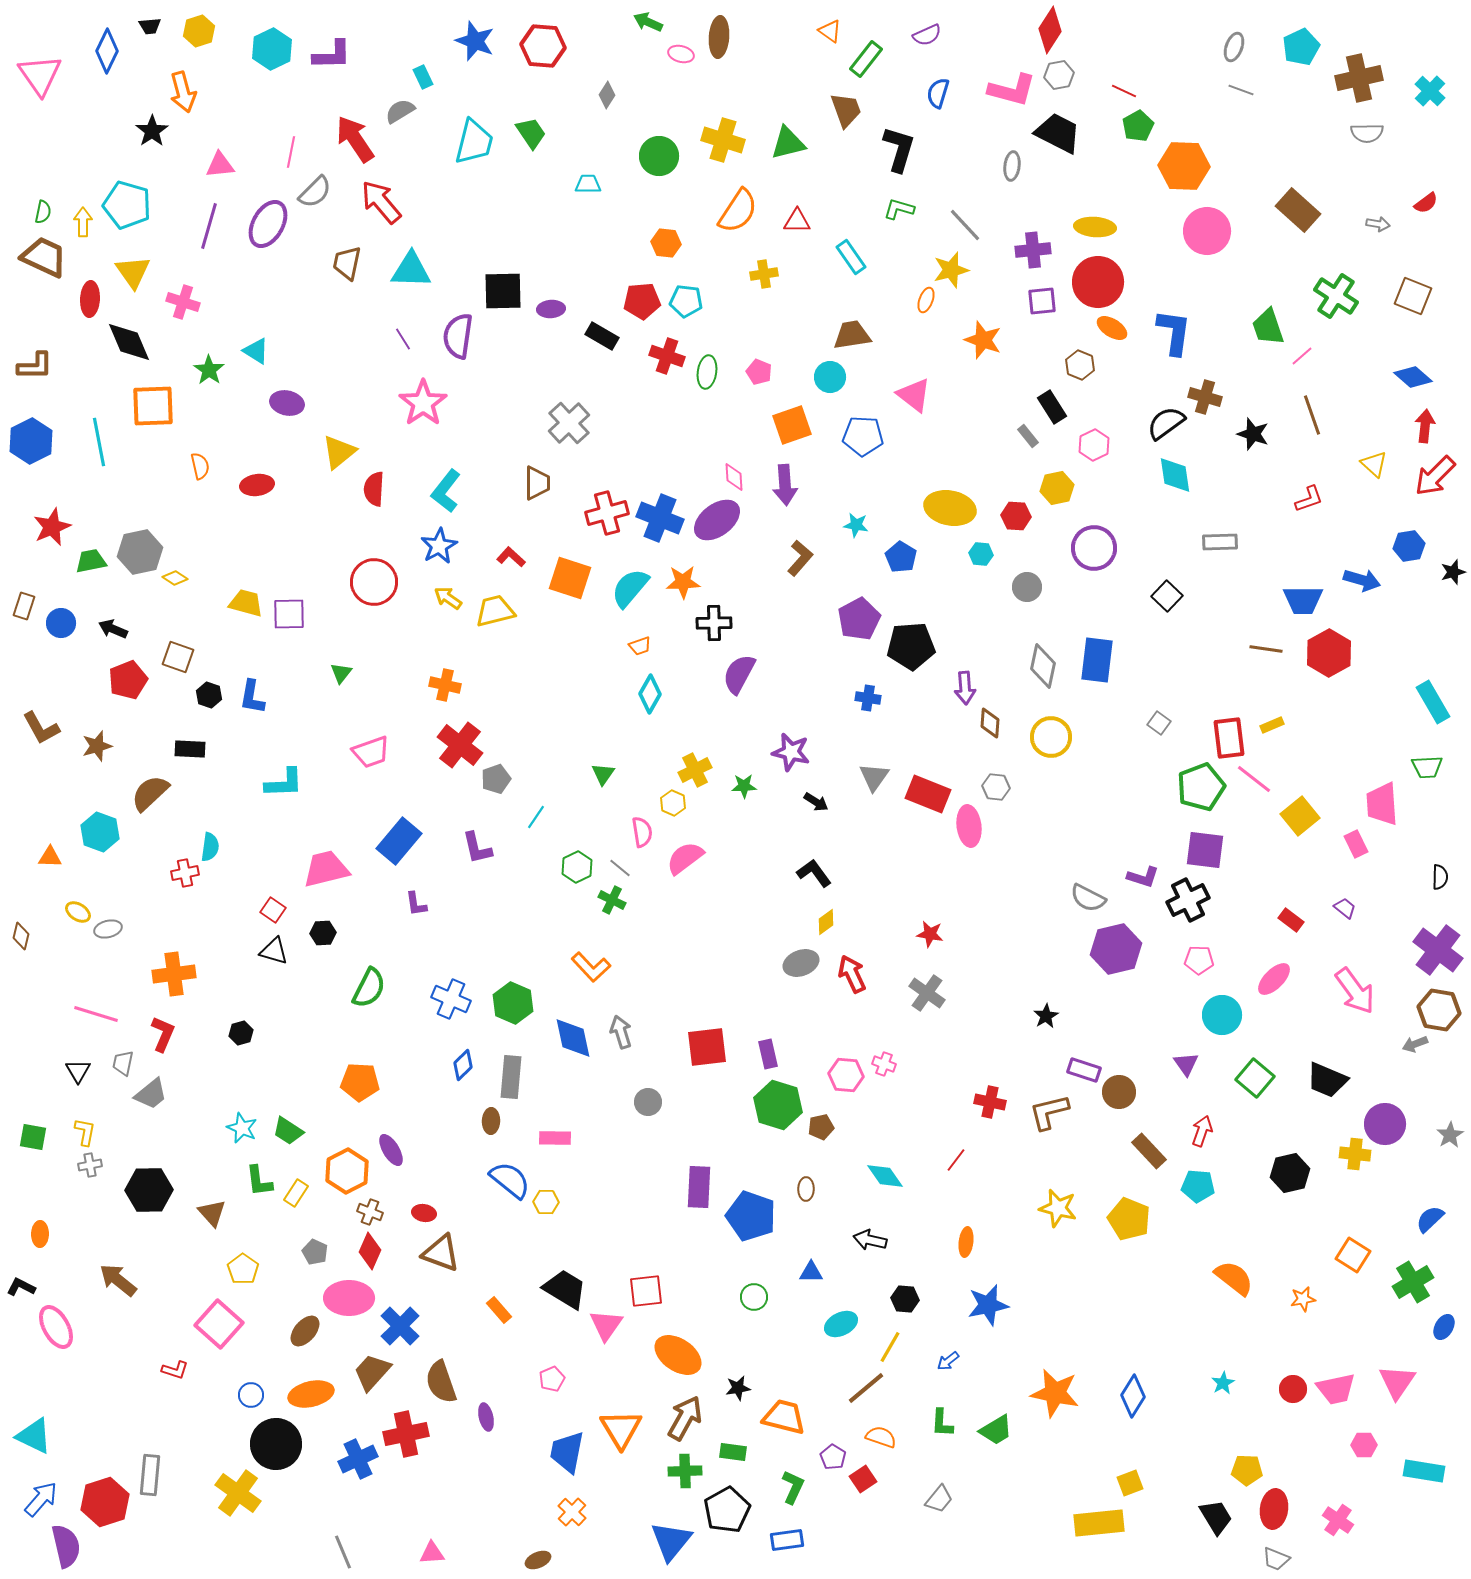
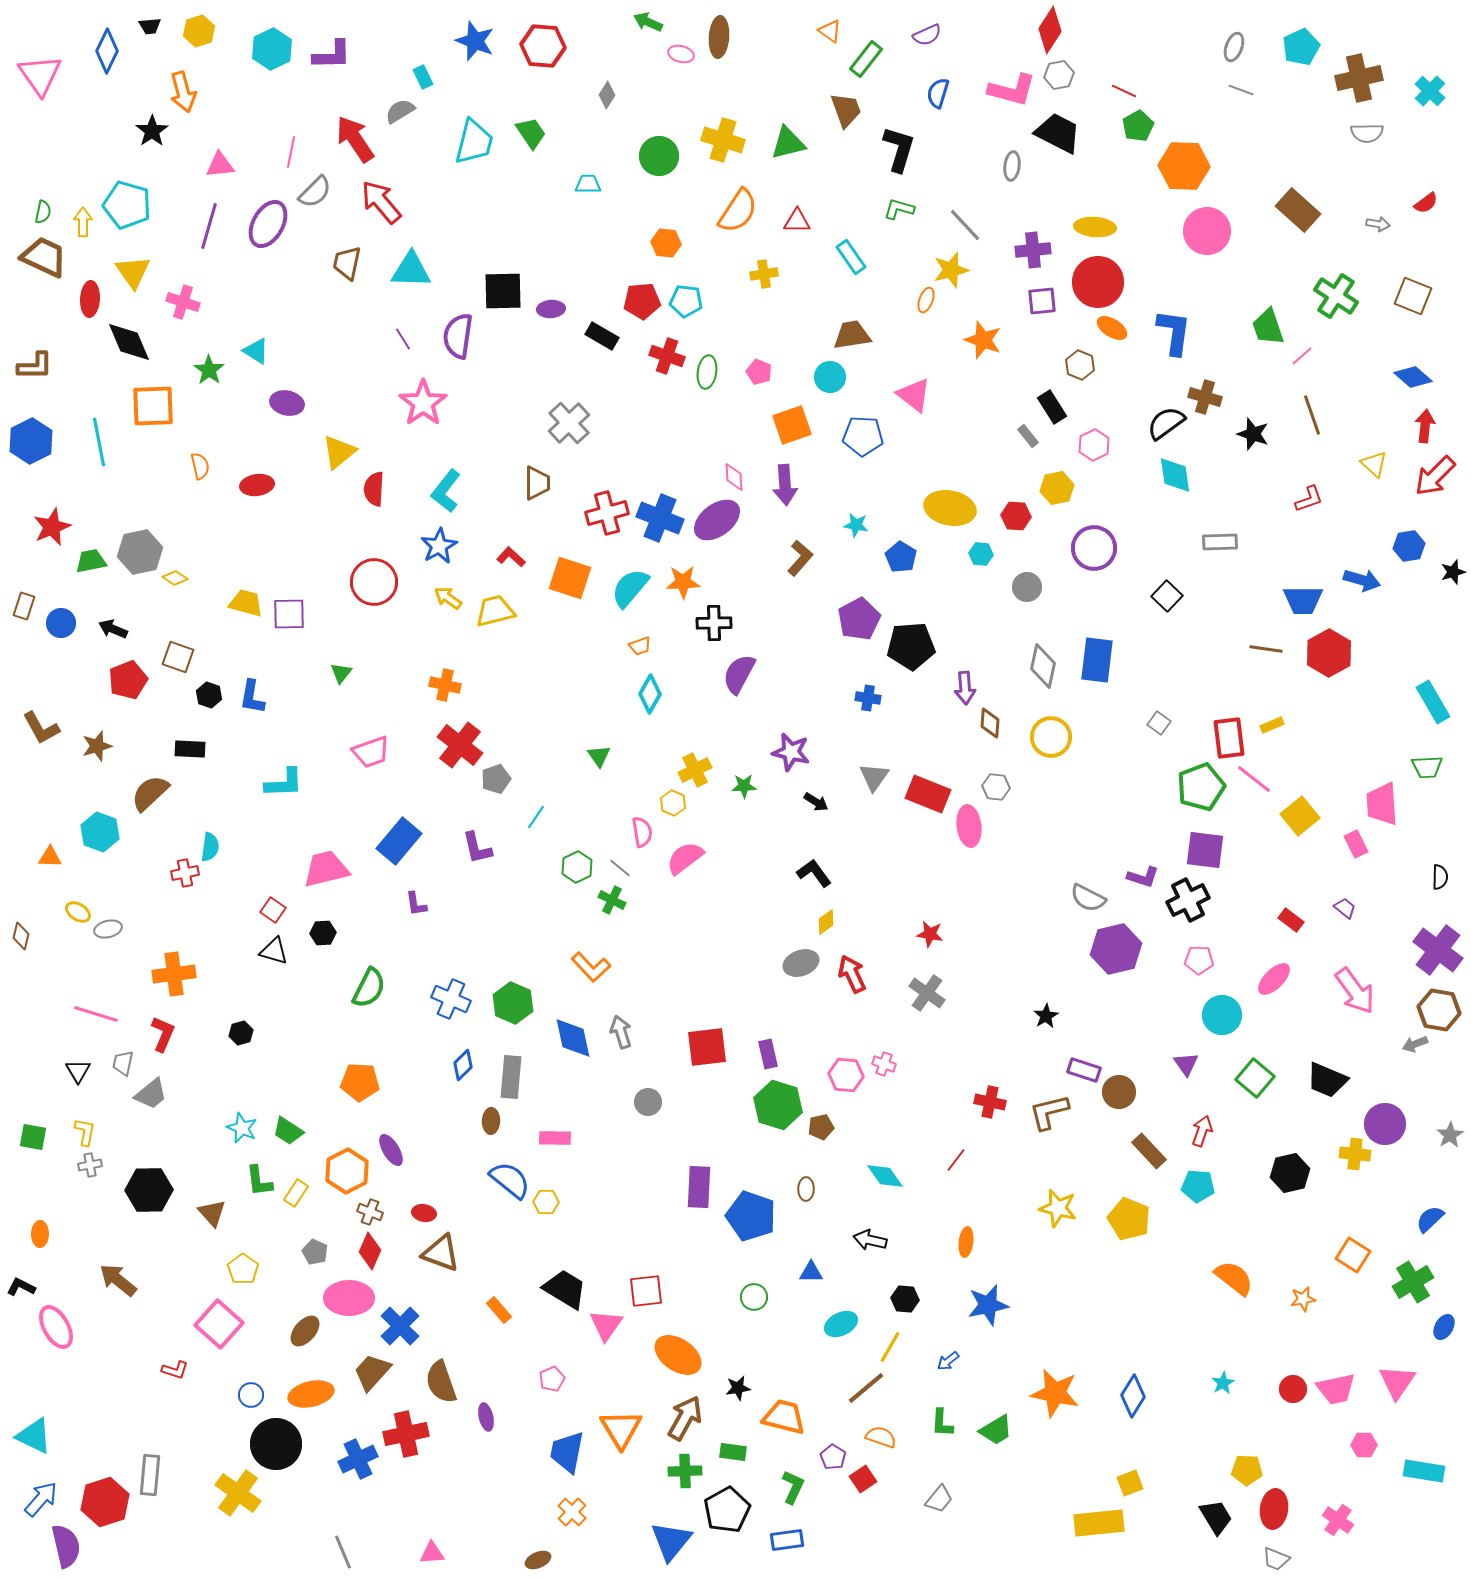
green triangle at (603, 774): moved 4 px left, 18 px up; rotated 10 degrees counterclockwise
